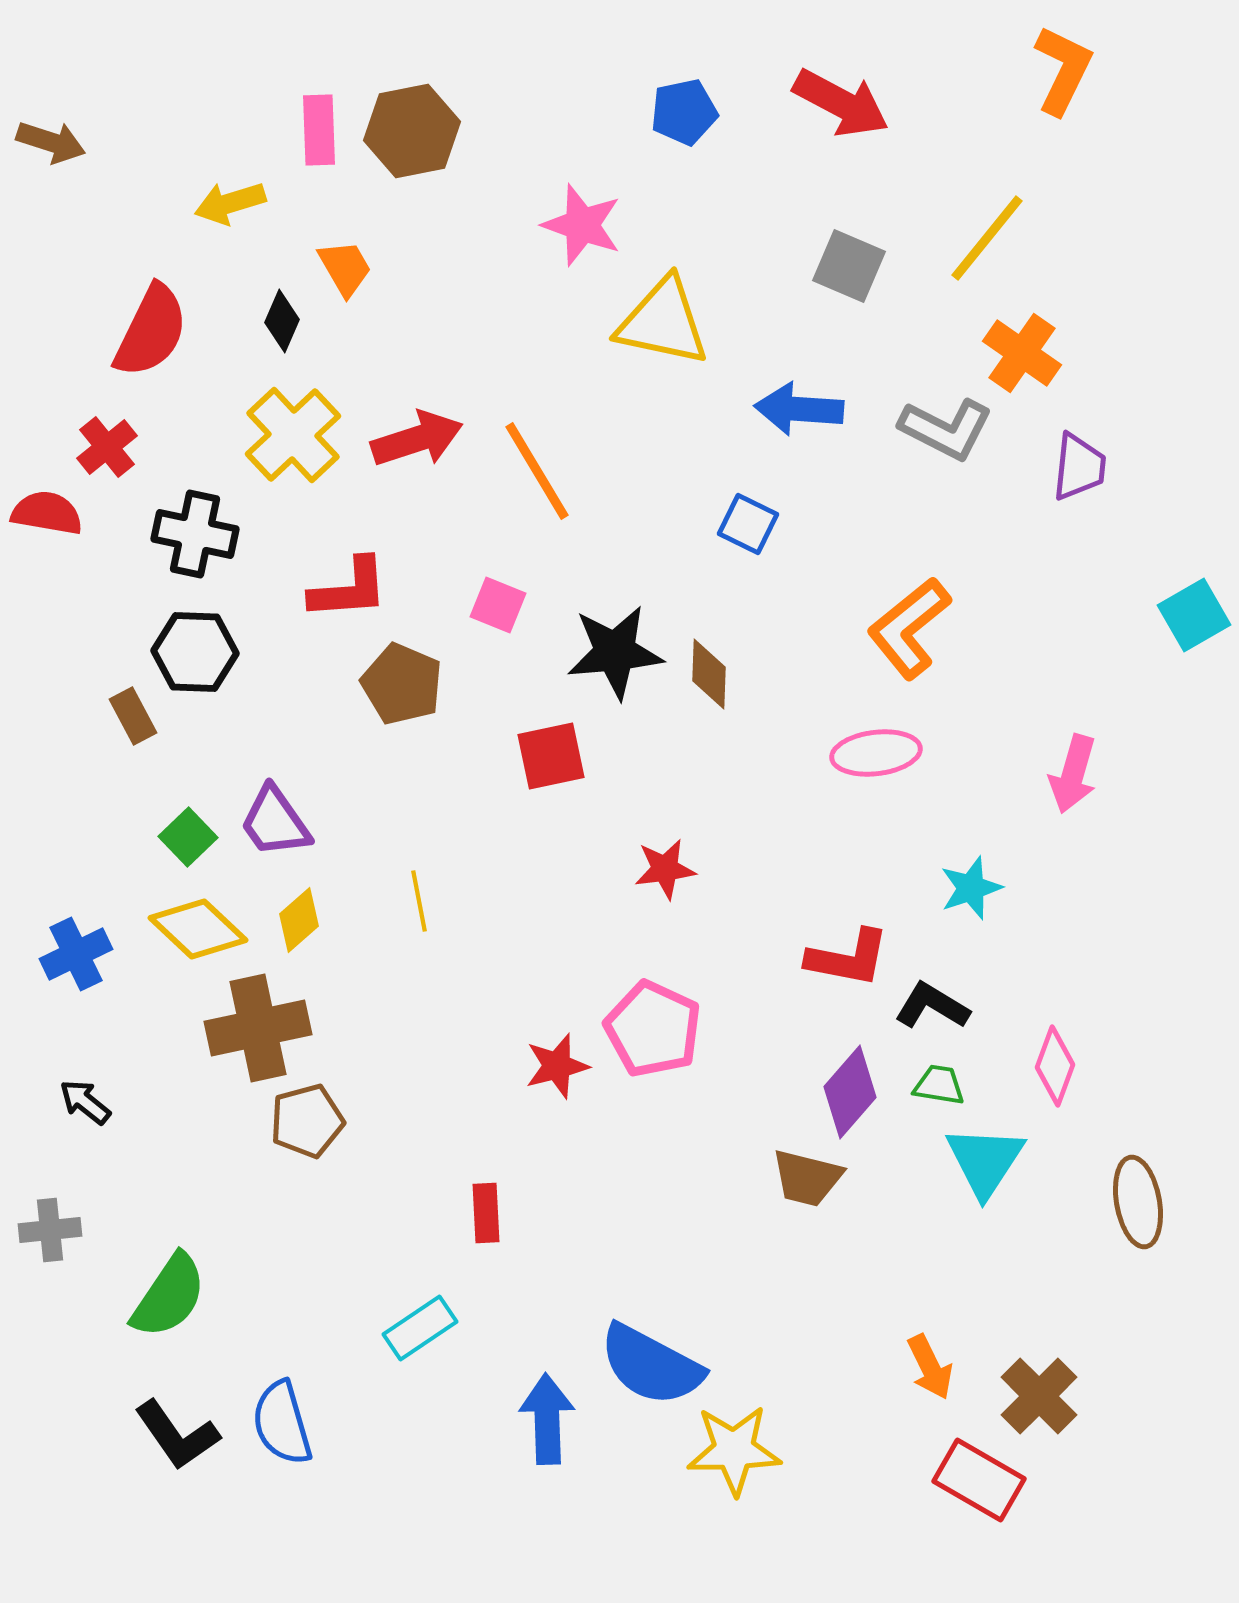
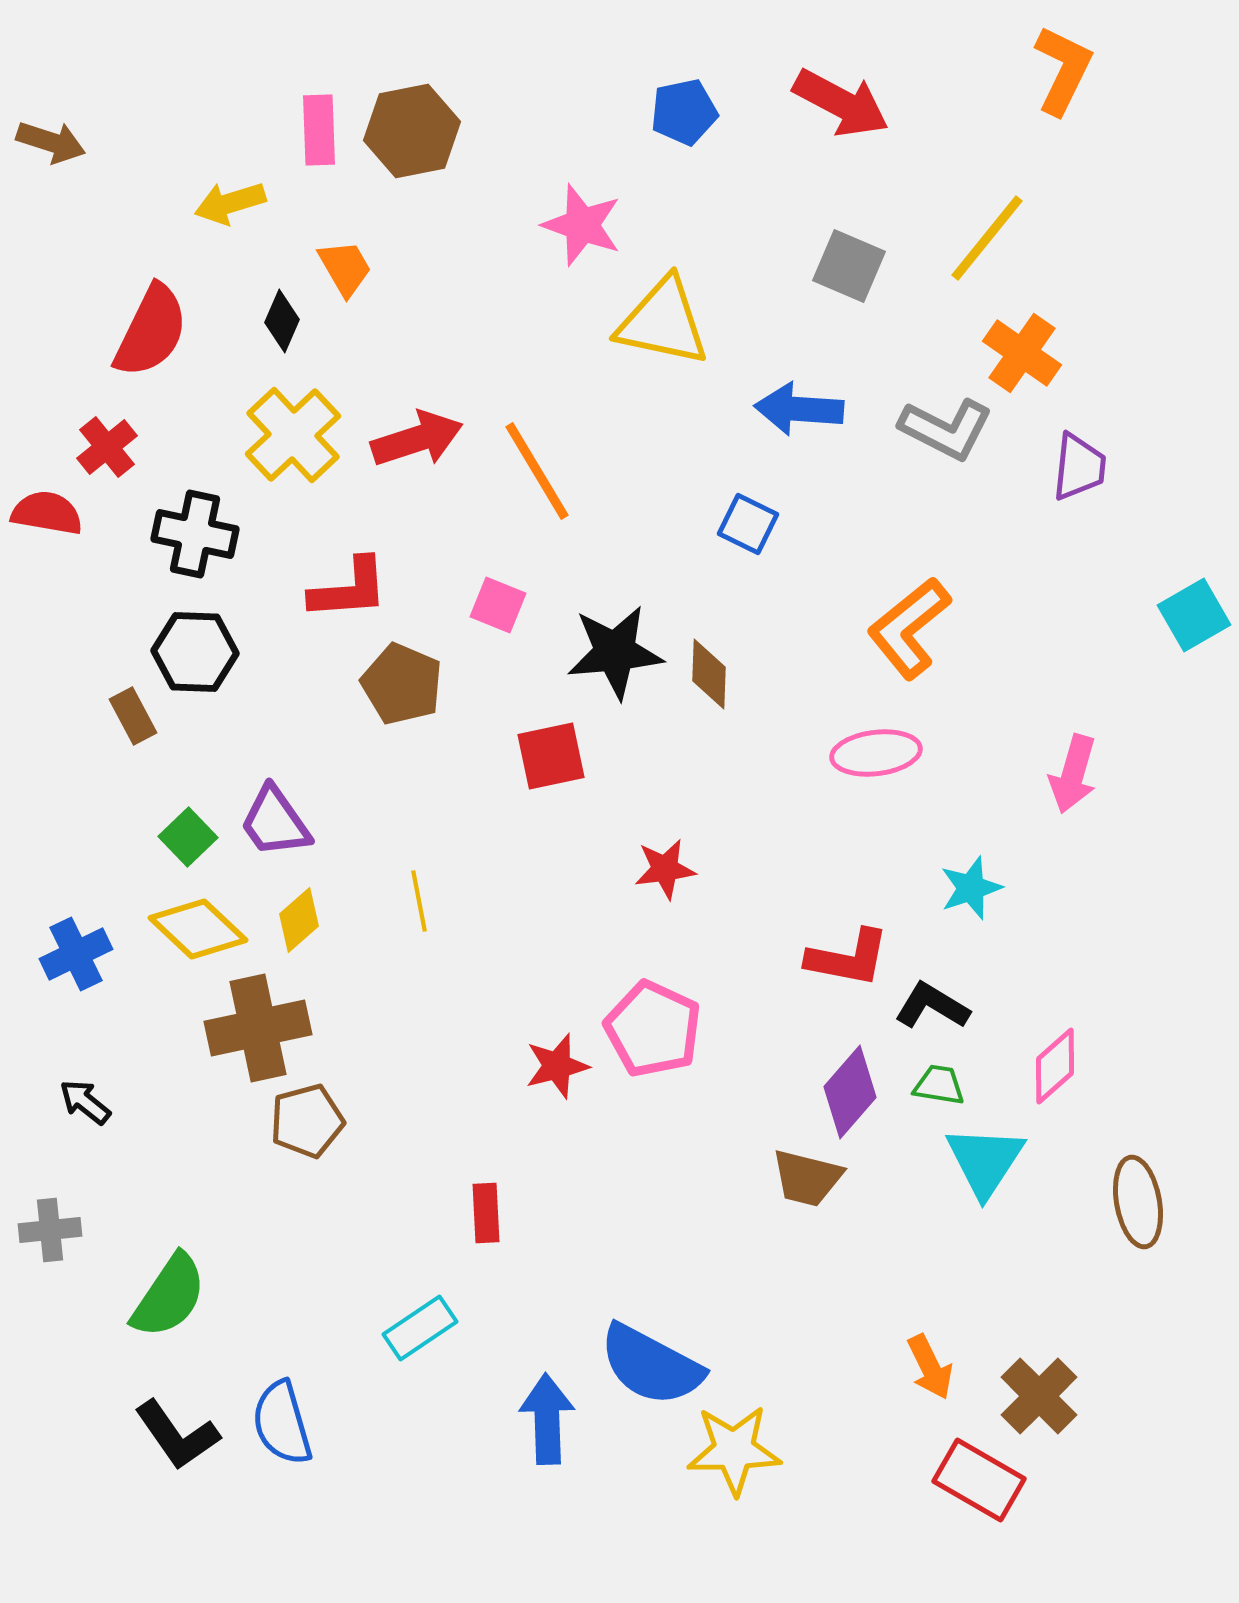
pink diamond at (1055, 1066): rotated 28 degrees clockwise
